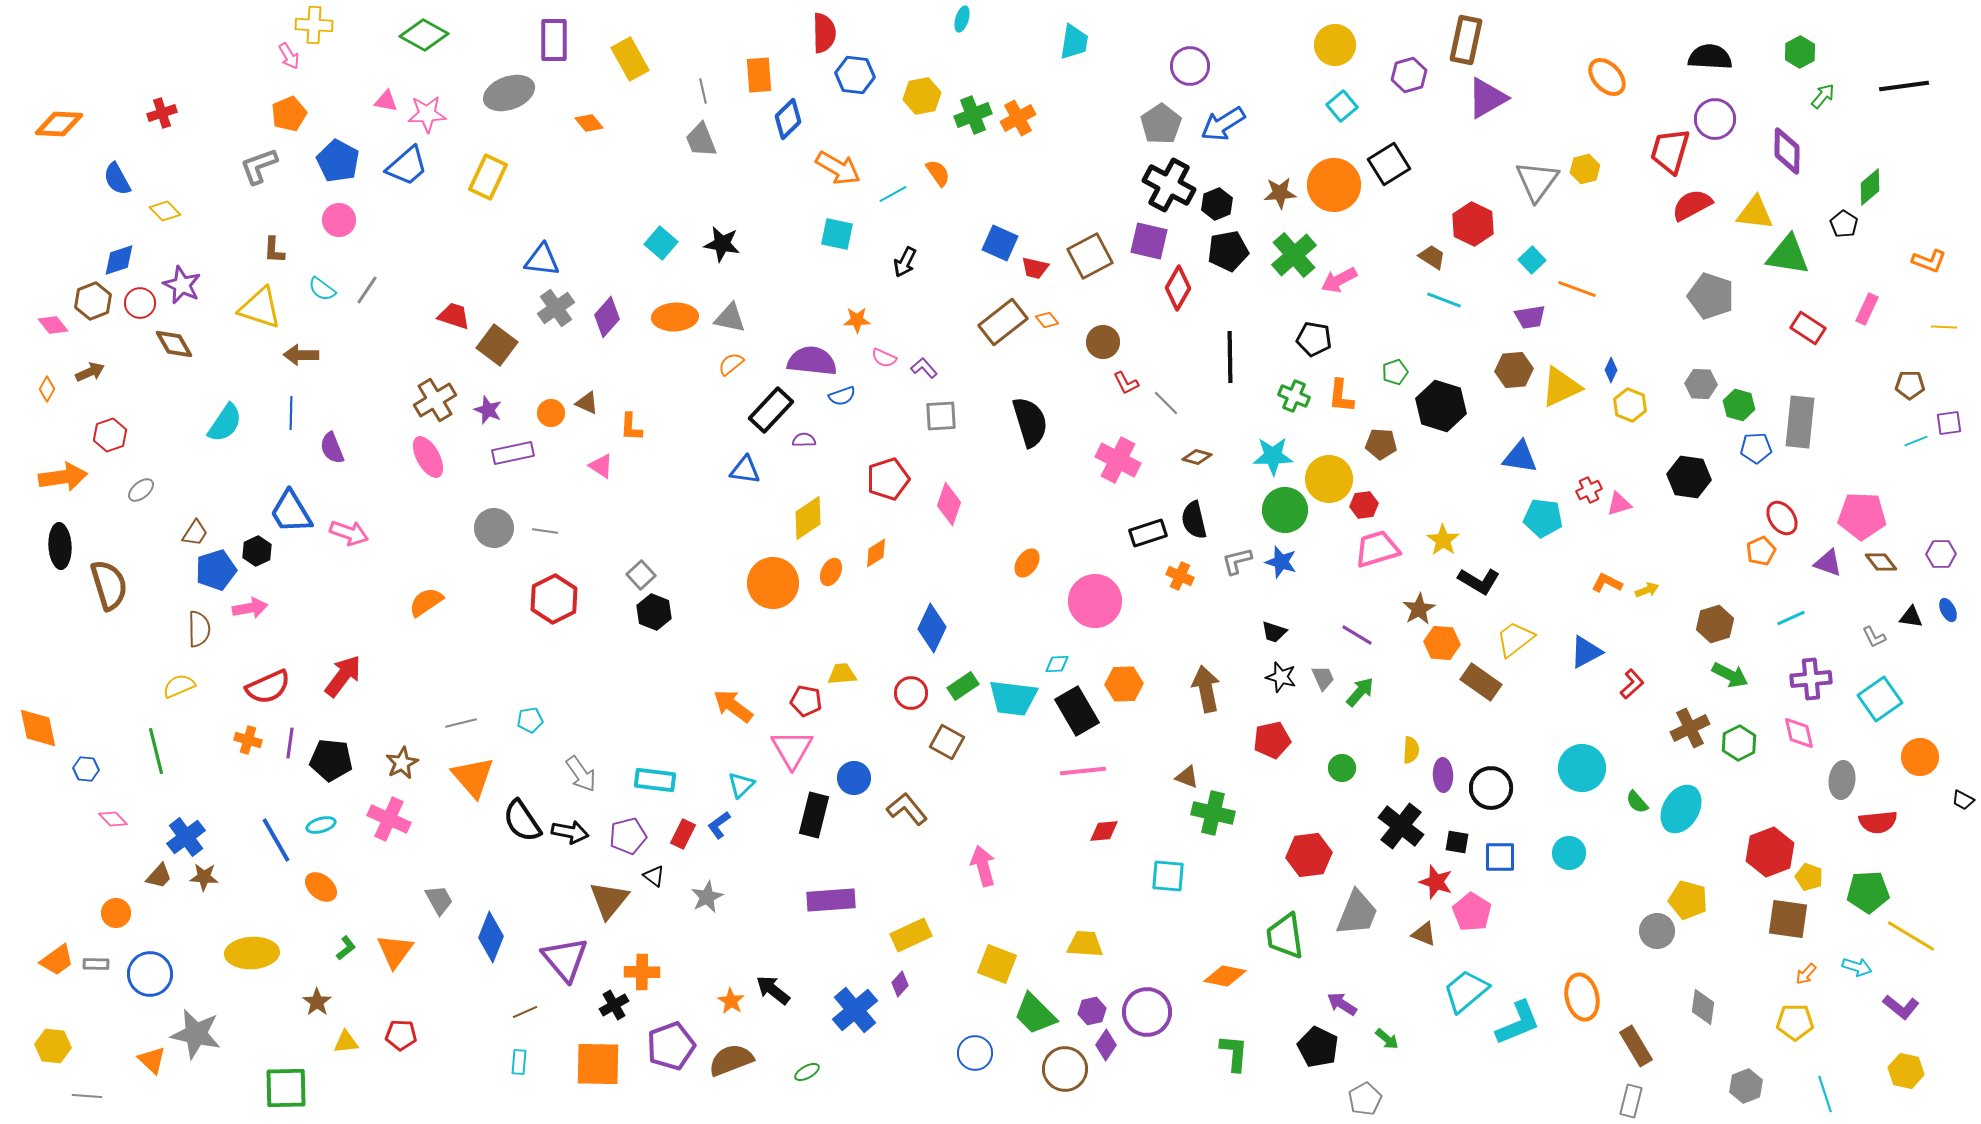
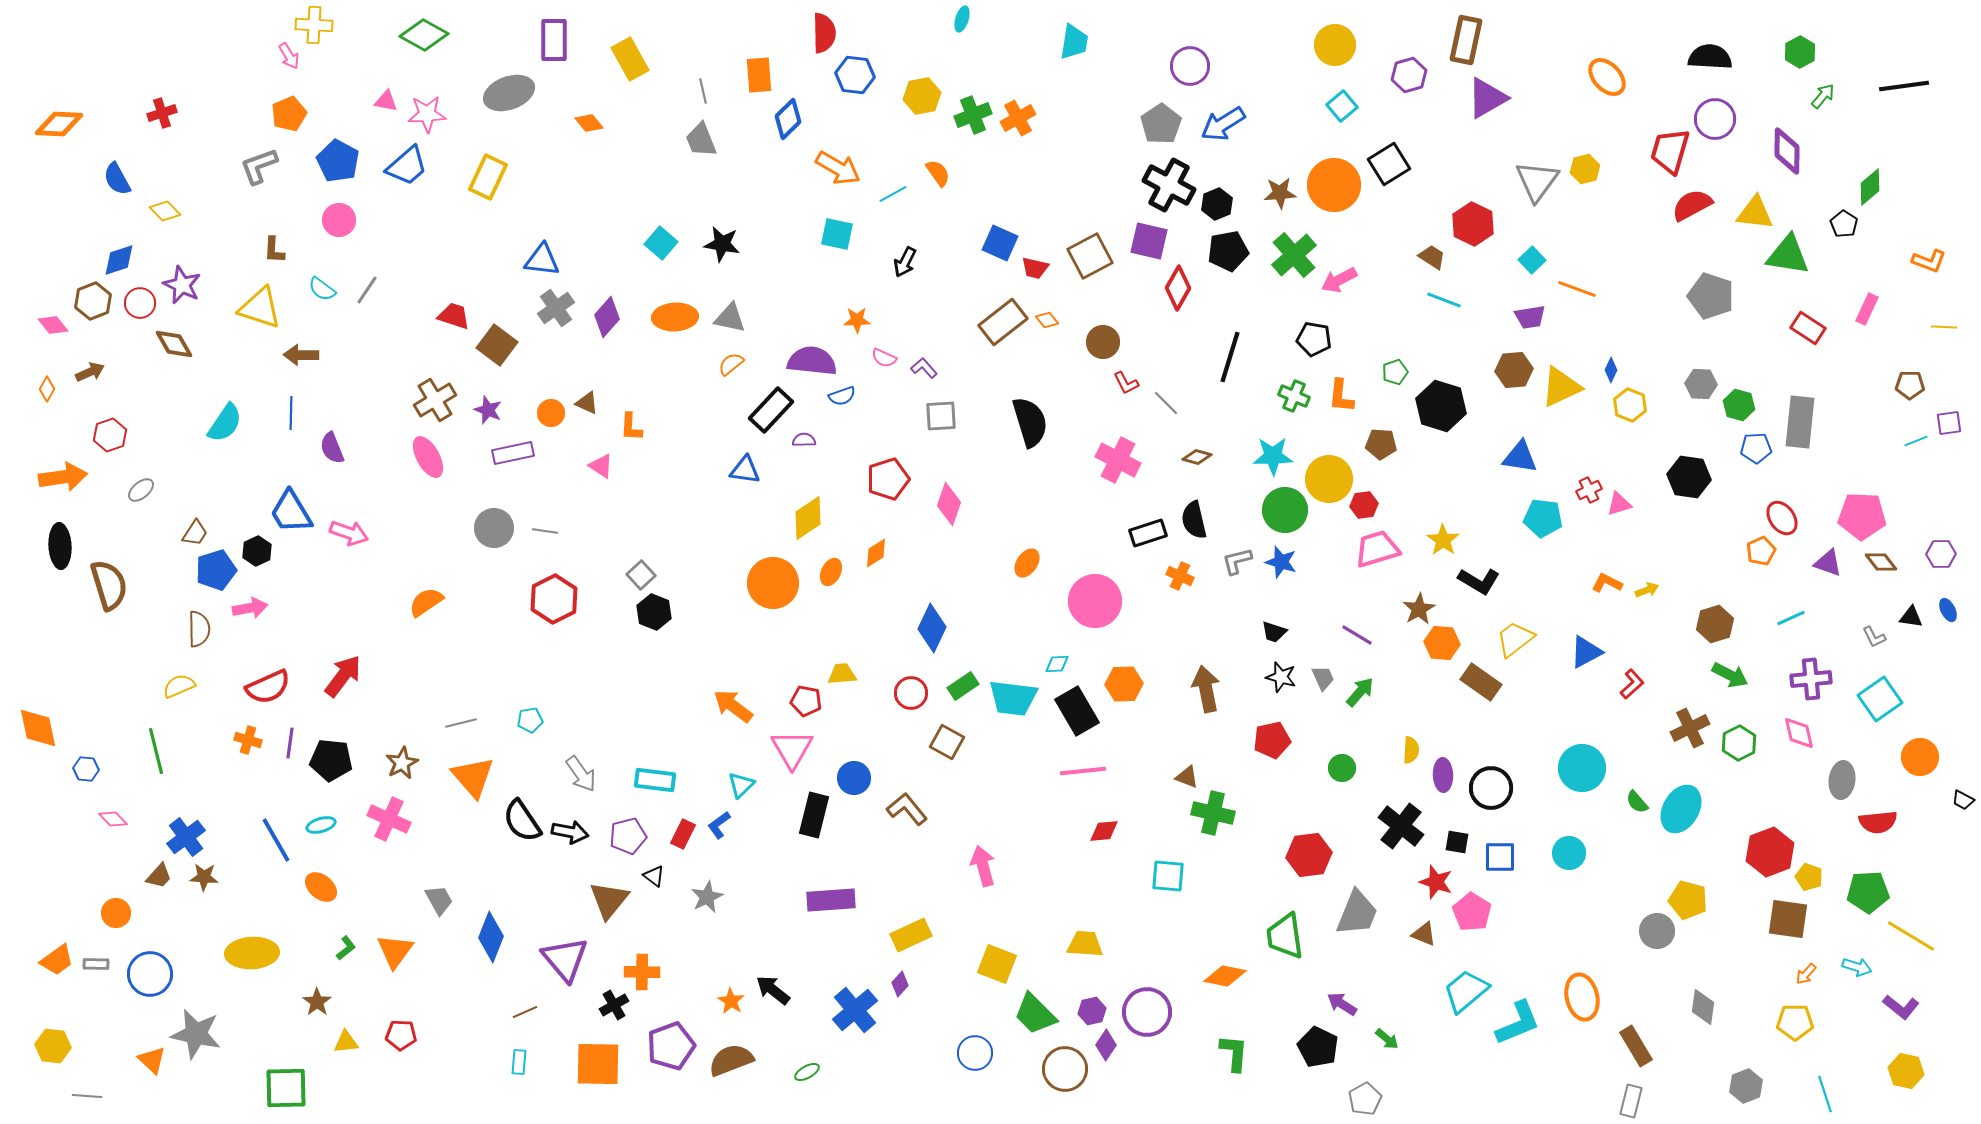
black line at (1230, 357): rotated 18 degrees clockwise
